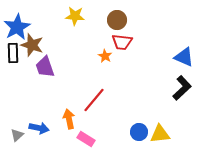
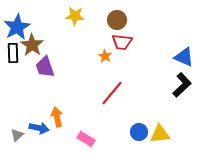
brown star: rotated 15 degrees clockwise
black L-shape: moved 3 px up
red line: moved 18 px right, 7 px up
orange arrow: moved 12 px left, 2 px up
